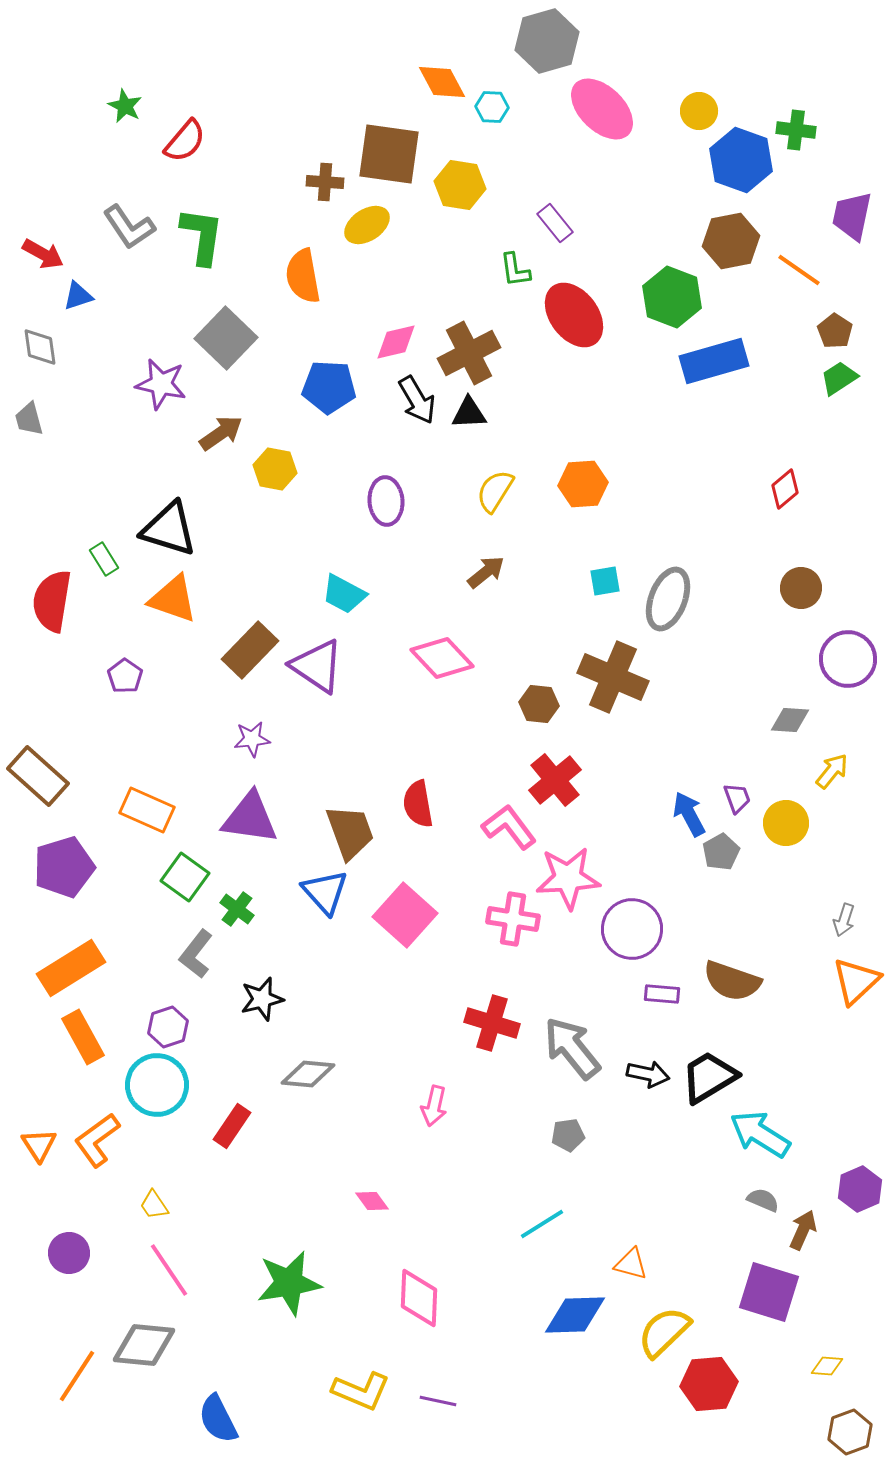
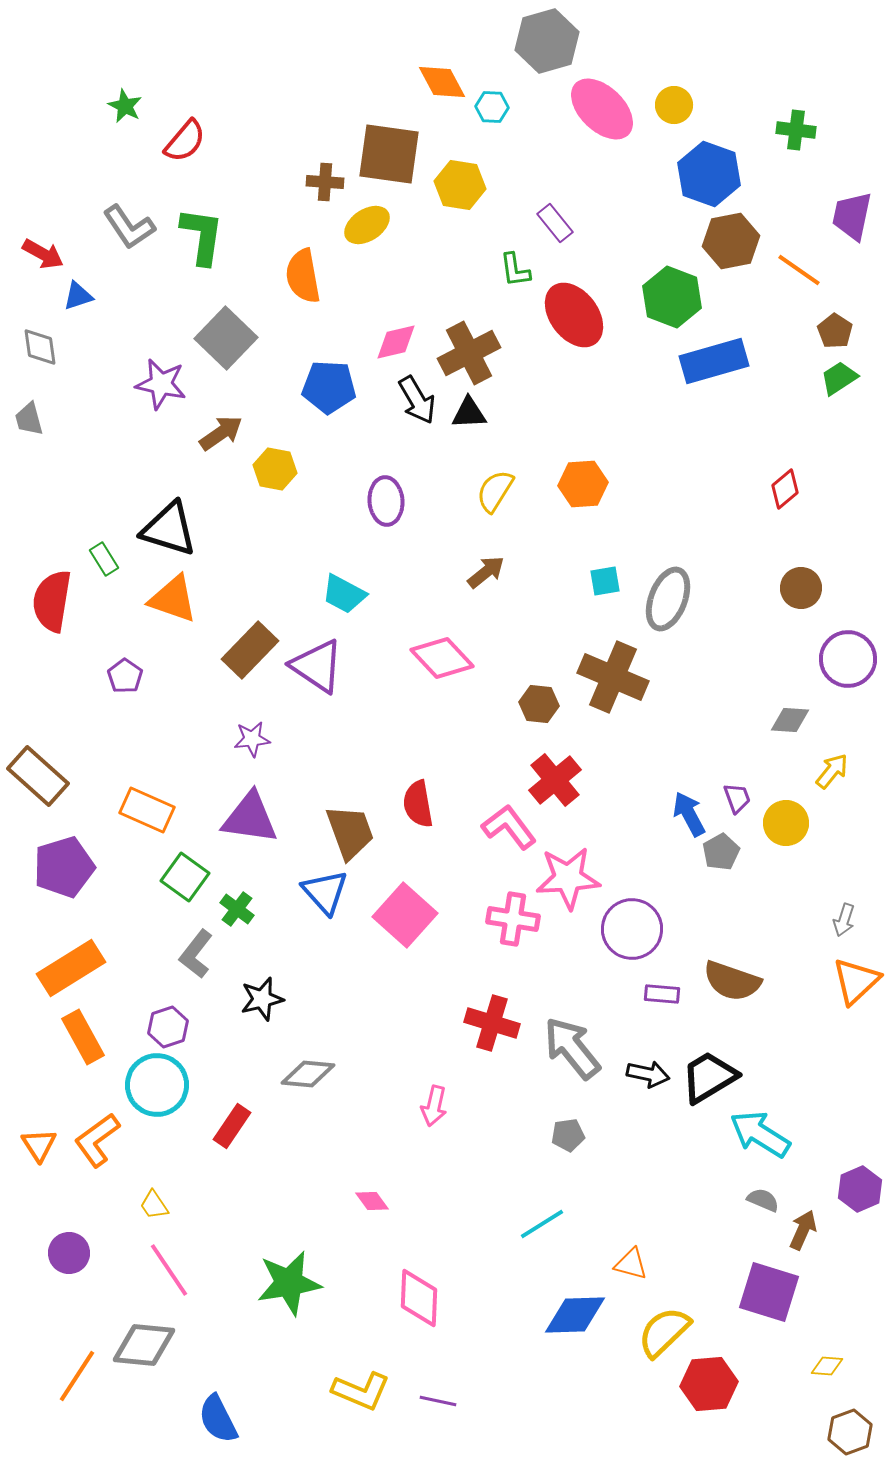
yellow circle at (699, 111): moved 25 px left, 6 px up
blue hexagon at (741, 160): moved 32 px left, 14 px down
